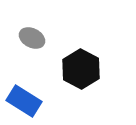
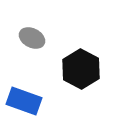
blue rectangle: rotated 12 degrees counterclockwise
